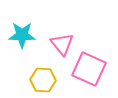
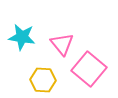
cyan star: moved 2 px down; rotated 8 degrees clockwise
pink square: rotated 16 degrees clockwise
